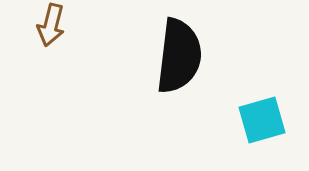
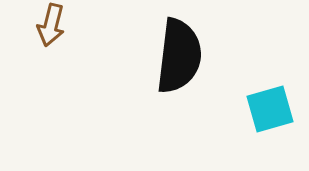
cyan square: moved 8 px right, 11 px up
